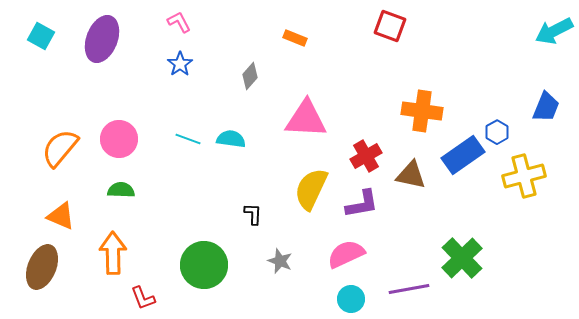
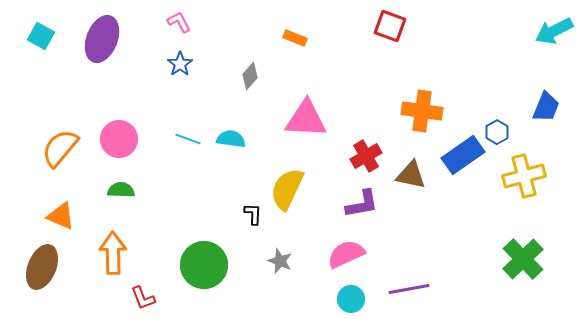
yellow semicircle: moved 24 px left
green cross: moved 61 px right, 1 px down
